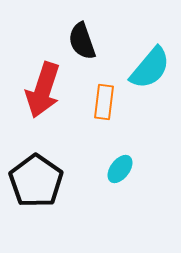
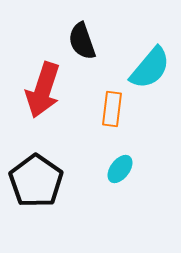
orange rectangle: moved 8 px right, 7 px down
